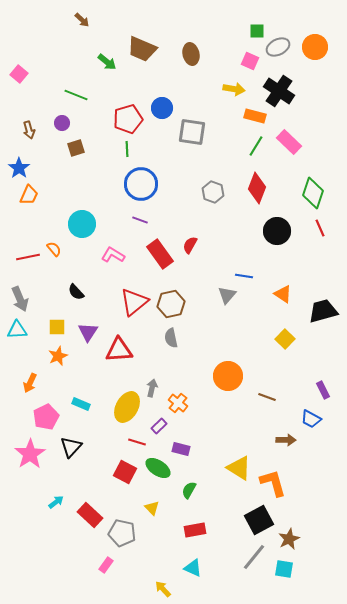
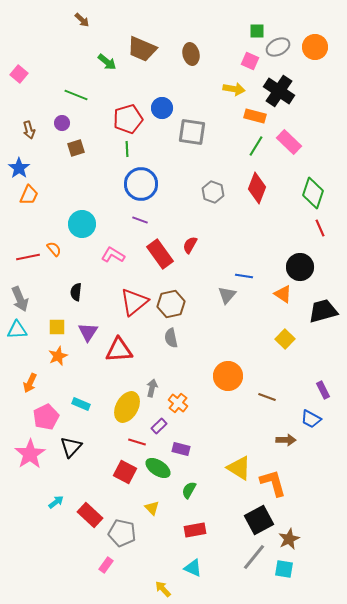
black circle at (277, 231): moved 23 px right, 36 px down
black semicircle at (76, 292): rotated 48 degrees clockwise
